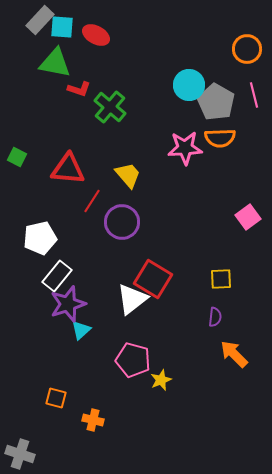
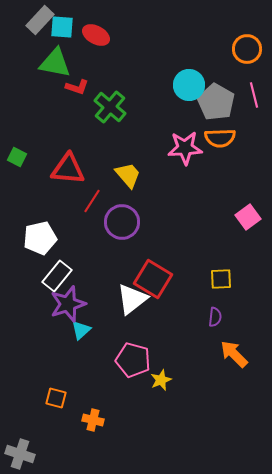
red L-shape: moved 2 px left, 2 px up
